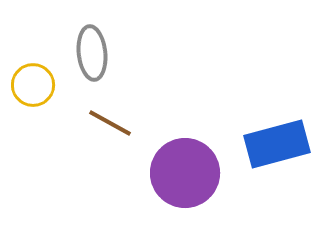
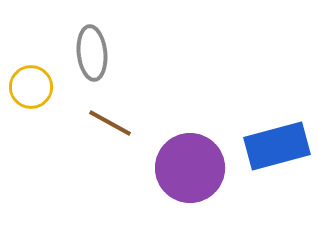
yellow circle: moved 2 px left, 2 px down
blue rectangle: moved 2 px down
purple circle: moved 5 px right, 5 px up
